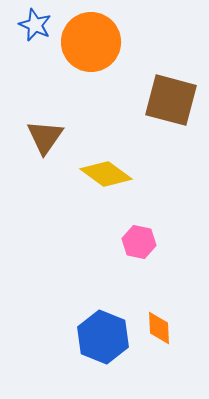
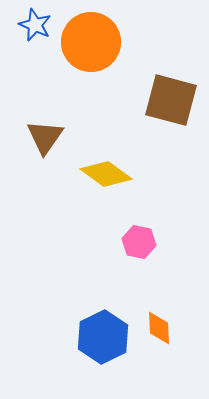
blue hexagon: rotated 12 degrees clockwise
